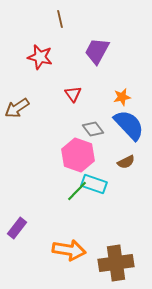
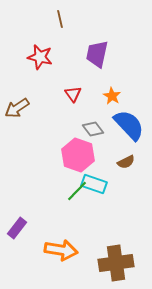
purple trapezoid: moved 3 px down; rotated 16 degrees counterclockwise
orange star: moved 10 px left, 1 px up; rotated 30 degrees counterclockwise
orange arrow: moved 8 px left
